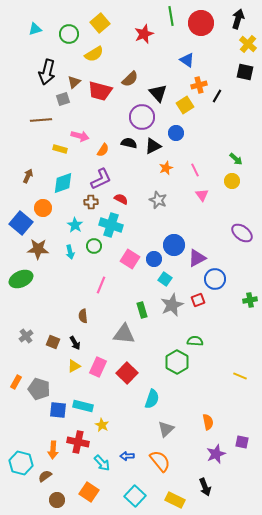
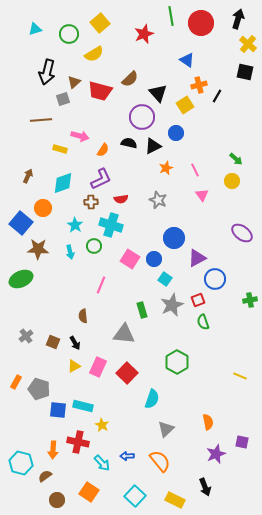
red semicircle at (121, 199): rotated 144 degrees clockwise
blue circle at (174, 245): moved 7 px up
green semicircle at (195, 341): moved 8 px right, 19 px up; rotated 112 degrees counterclockwise
